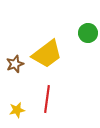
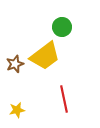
green circle: moved 26 px left, 6 px up
yellow trapezoid: moved 2 px left, 2 px down
red line: moved 17 px right; rotated 20 degrees counterclockwise
